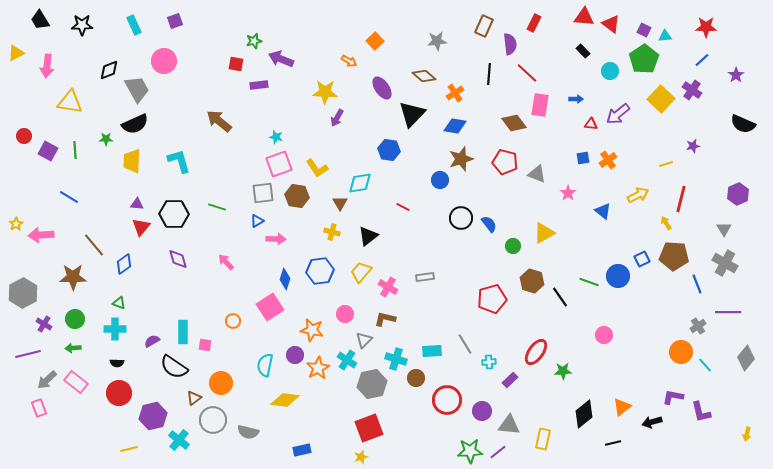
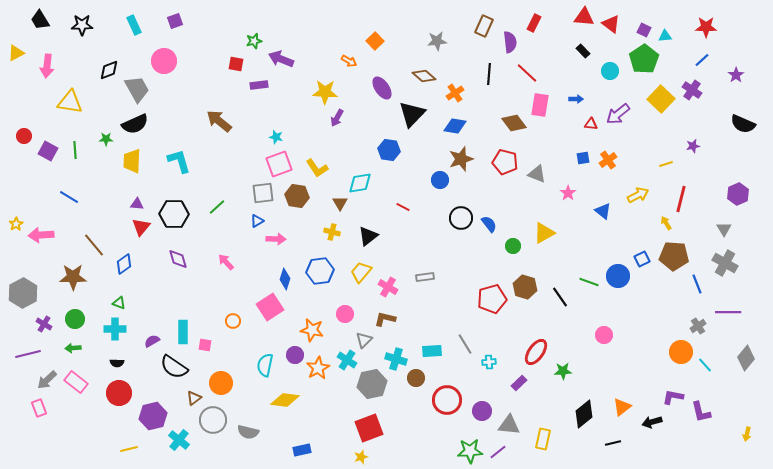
purple semicircle at (510, 44): moved 2 px up
green line at (217, 207): rotated 60 degrees counterclockwise
brown hexagon at (532, 281): moved 7 px left, 6 px down
purple rectangle at (510, 380): moved 9 px right, 3 px down
